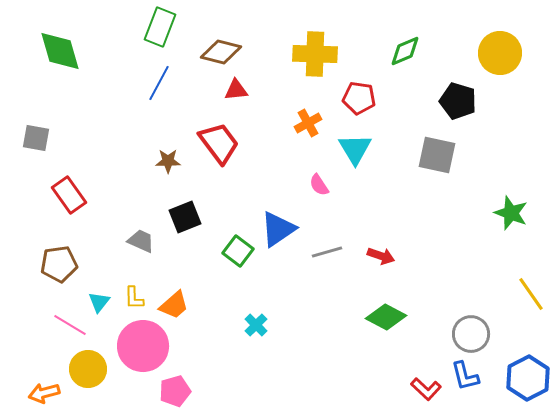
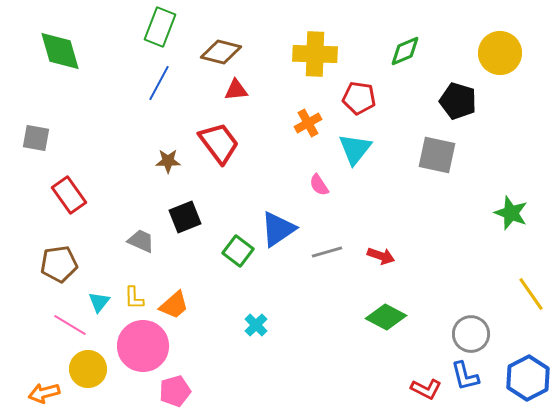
cyan triangle at (355, 149): rotated 9 degrees clockwise
red L-shape at (426, 389): rotated 16 degrees counterclockwise
